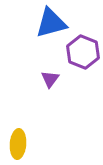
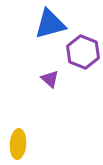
blue triangle: moved 1 px left, 1 px down
purple triangle: rotated 24 degrees counterclockwise
